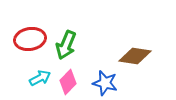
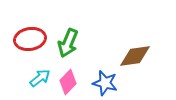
green arrow: moved 2 px right, 2 px up
brown diamond: rotated 16 degrees counterclockwise
cyan arrow: rotated 10 degrees counterclockwise
